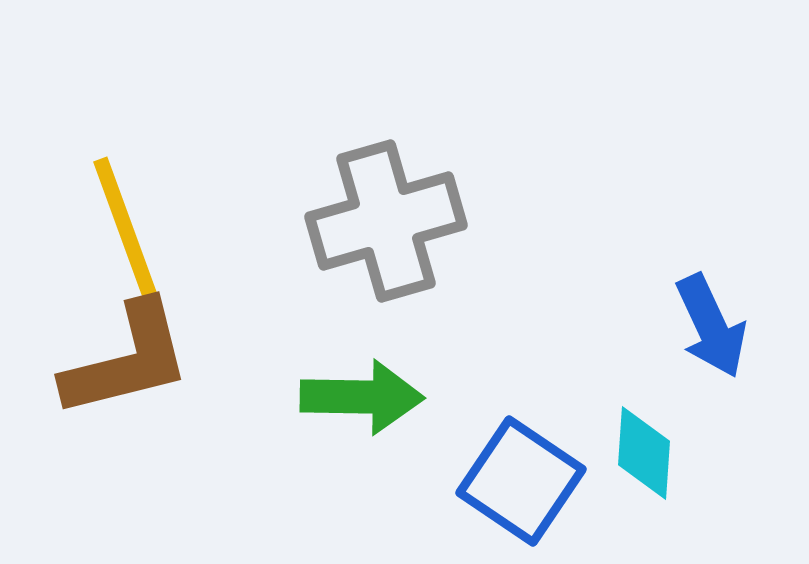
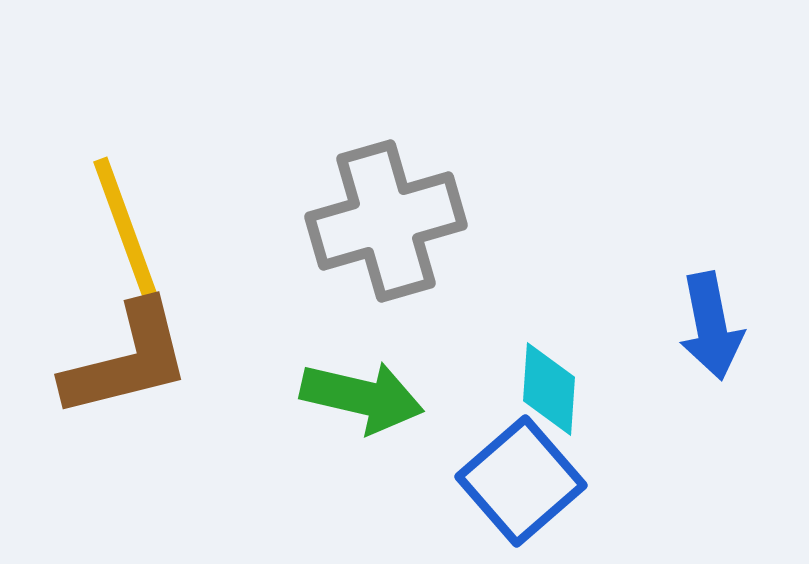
blue arrow: rotated 14 degrees clockwise
green arrow: rotated 12 degrees clockwise
cyan diamond: moved 95 px left, 64 px up
blue square: rotated 15 degrees clockwise
